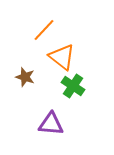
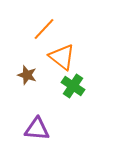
orange line: moved 1 px up
brown star: moved 2 px right, 2 px up
purple triangle: moved 14 px left, 5 px down
